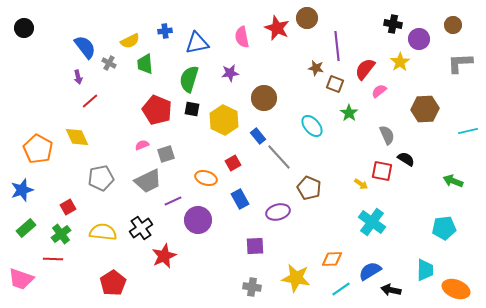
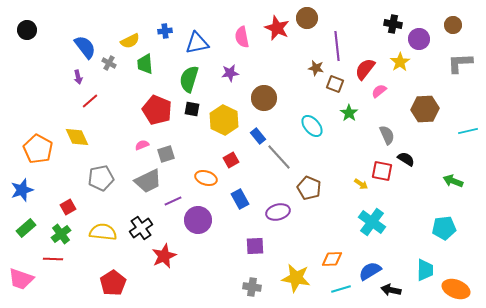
black circle at (24, 28): moved 3 px right, 2 px down
red square at (233, 163): moved 2 px left, 3 px up
cyan line at (341, 289): rotated 18 degrees clockwise
